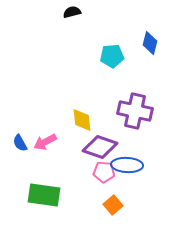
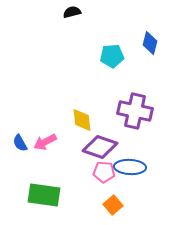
blue ellipse: moved 3 px right, 2 px down
